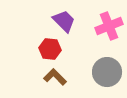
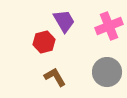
purple trapezoid: rotated 15 degrees clockwise
red hexagon: moved 6 px left, 7 px up; rotated 20 degrees counterclockwise
brown L-shape: rotated 15 degrees clockwise
